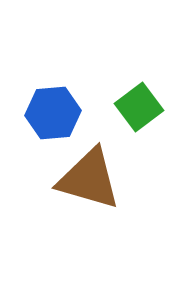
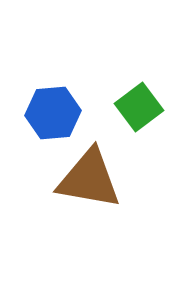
brown triangle: rotated 6 degrees counterclockwise
